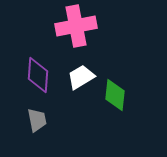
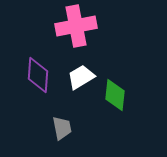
gray trapezoid: moved 25 px right, 8 px down
